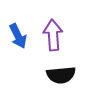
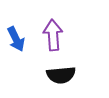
blue arrow: moved 2 px left, 3 px down
